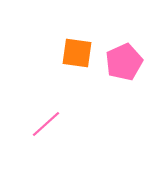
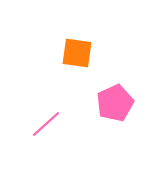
pink pentagon: moved 9 px left, 41 px down
